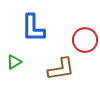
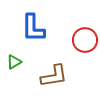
brown L-shape: moved 7 px left, 7 px down
